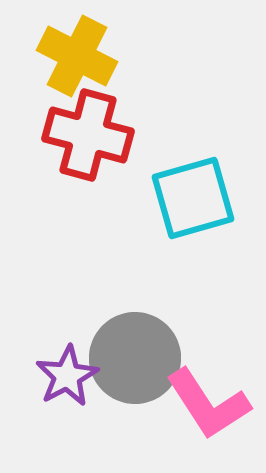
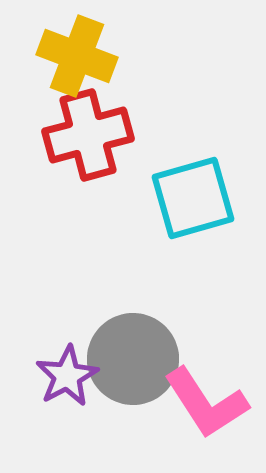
yellow cross: rotated 6 degrees counterclockwise
red cross: rotated 30 degrees counterclockwise
gray circle: moved 2 px left, 1 px down
pink L-shape: moved 2 px left, 1 px up
